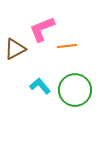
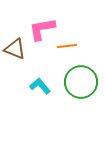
pink L-shape: rotated 12 degrees clockwise
brown triangle: rotated 50 degrees clockwise
green circle: moved 6 px right, 8 px up
